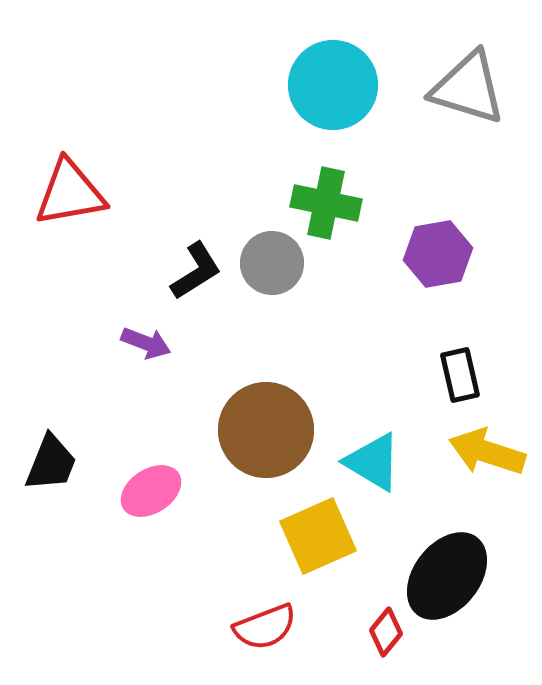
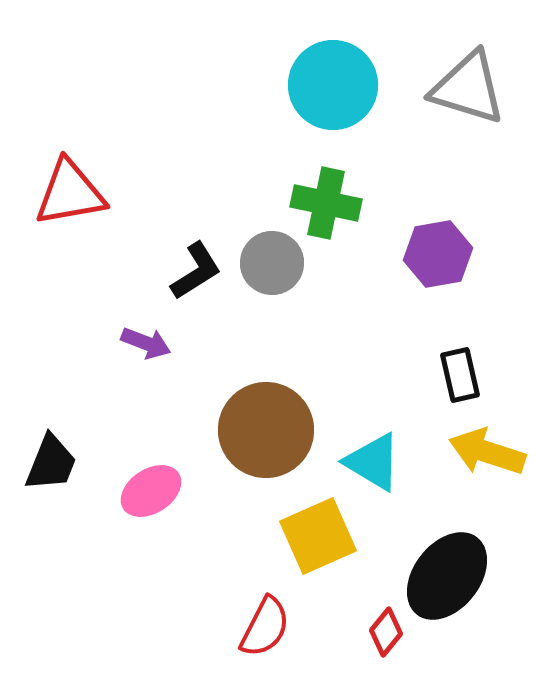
red semicircle: rotated 42 degrees counterclockwise
